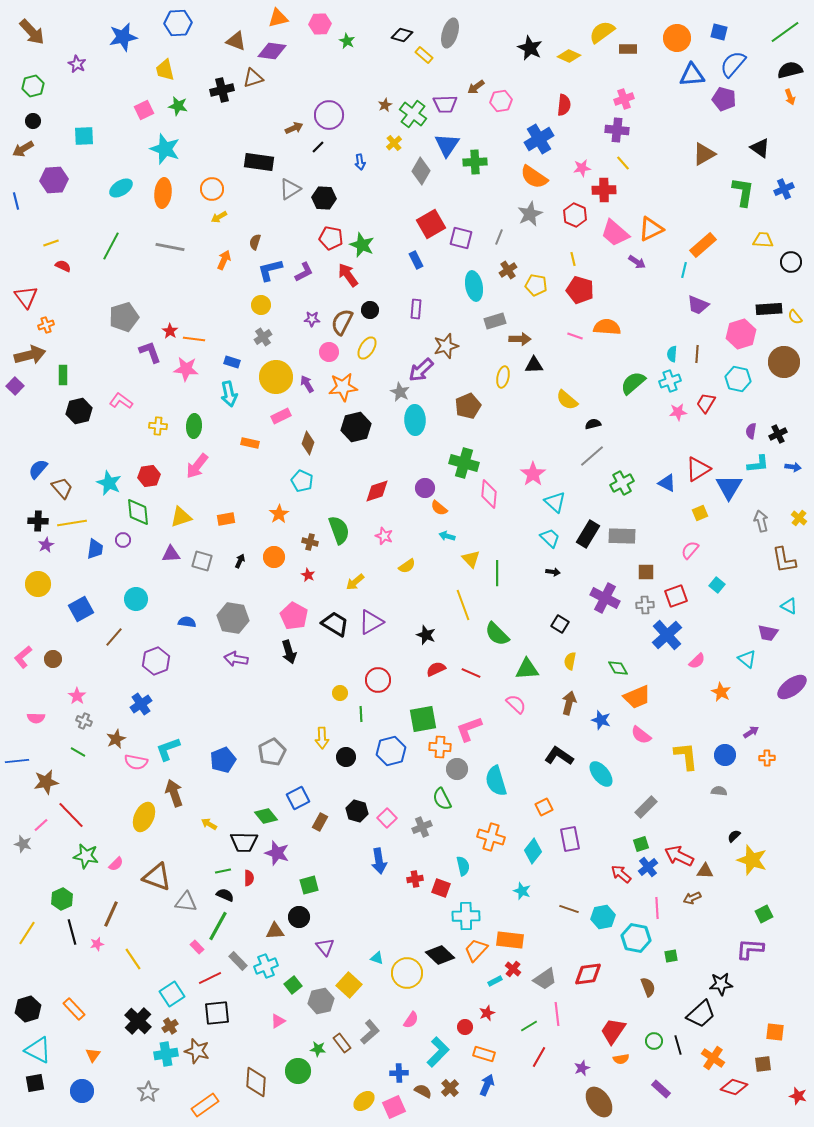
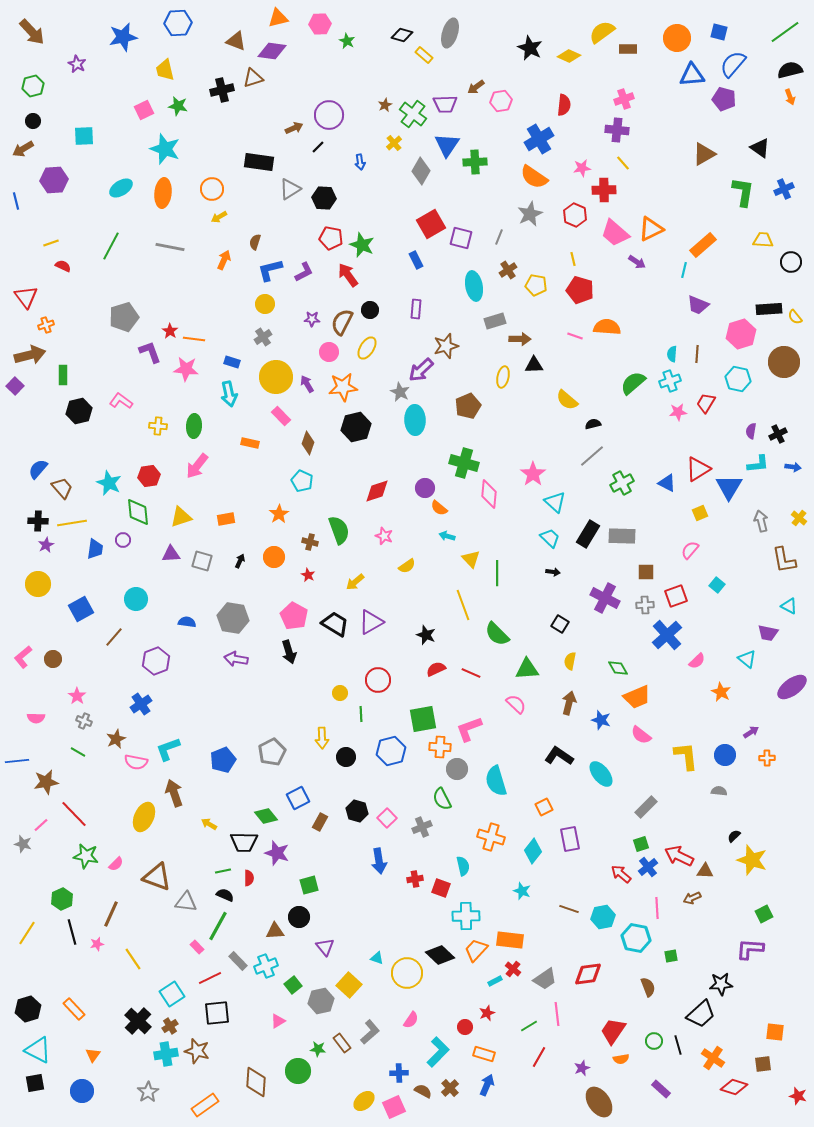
yellow circle at (261, 305): moved 4 px right, 1 px up
pink rectangle at (281, 416): rotated 72 degrees clockwise
red line at (71, 815): moved 3 px right, 1 px up
